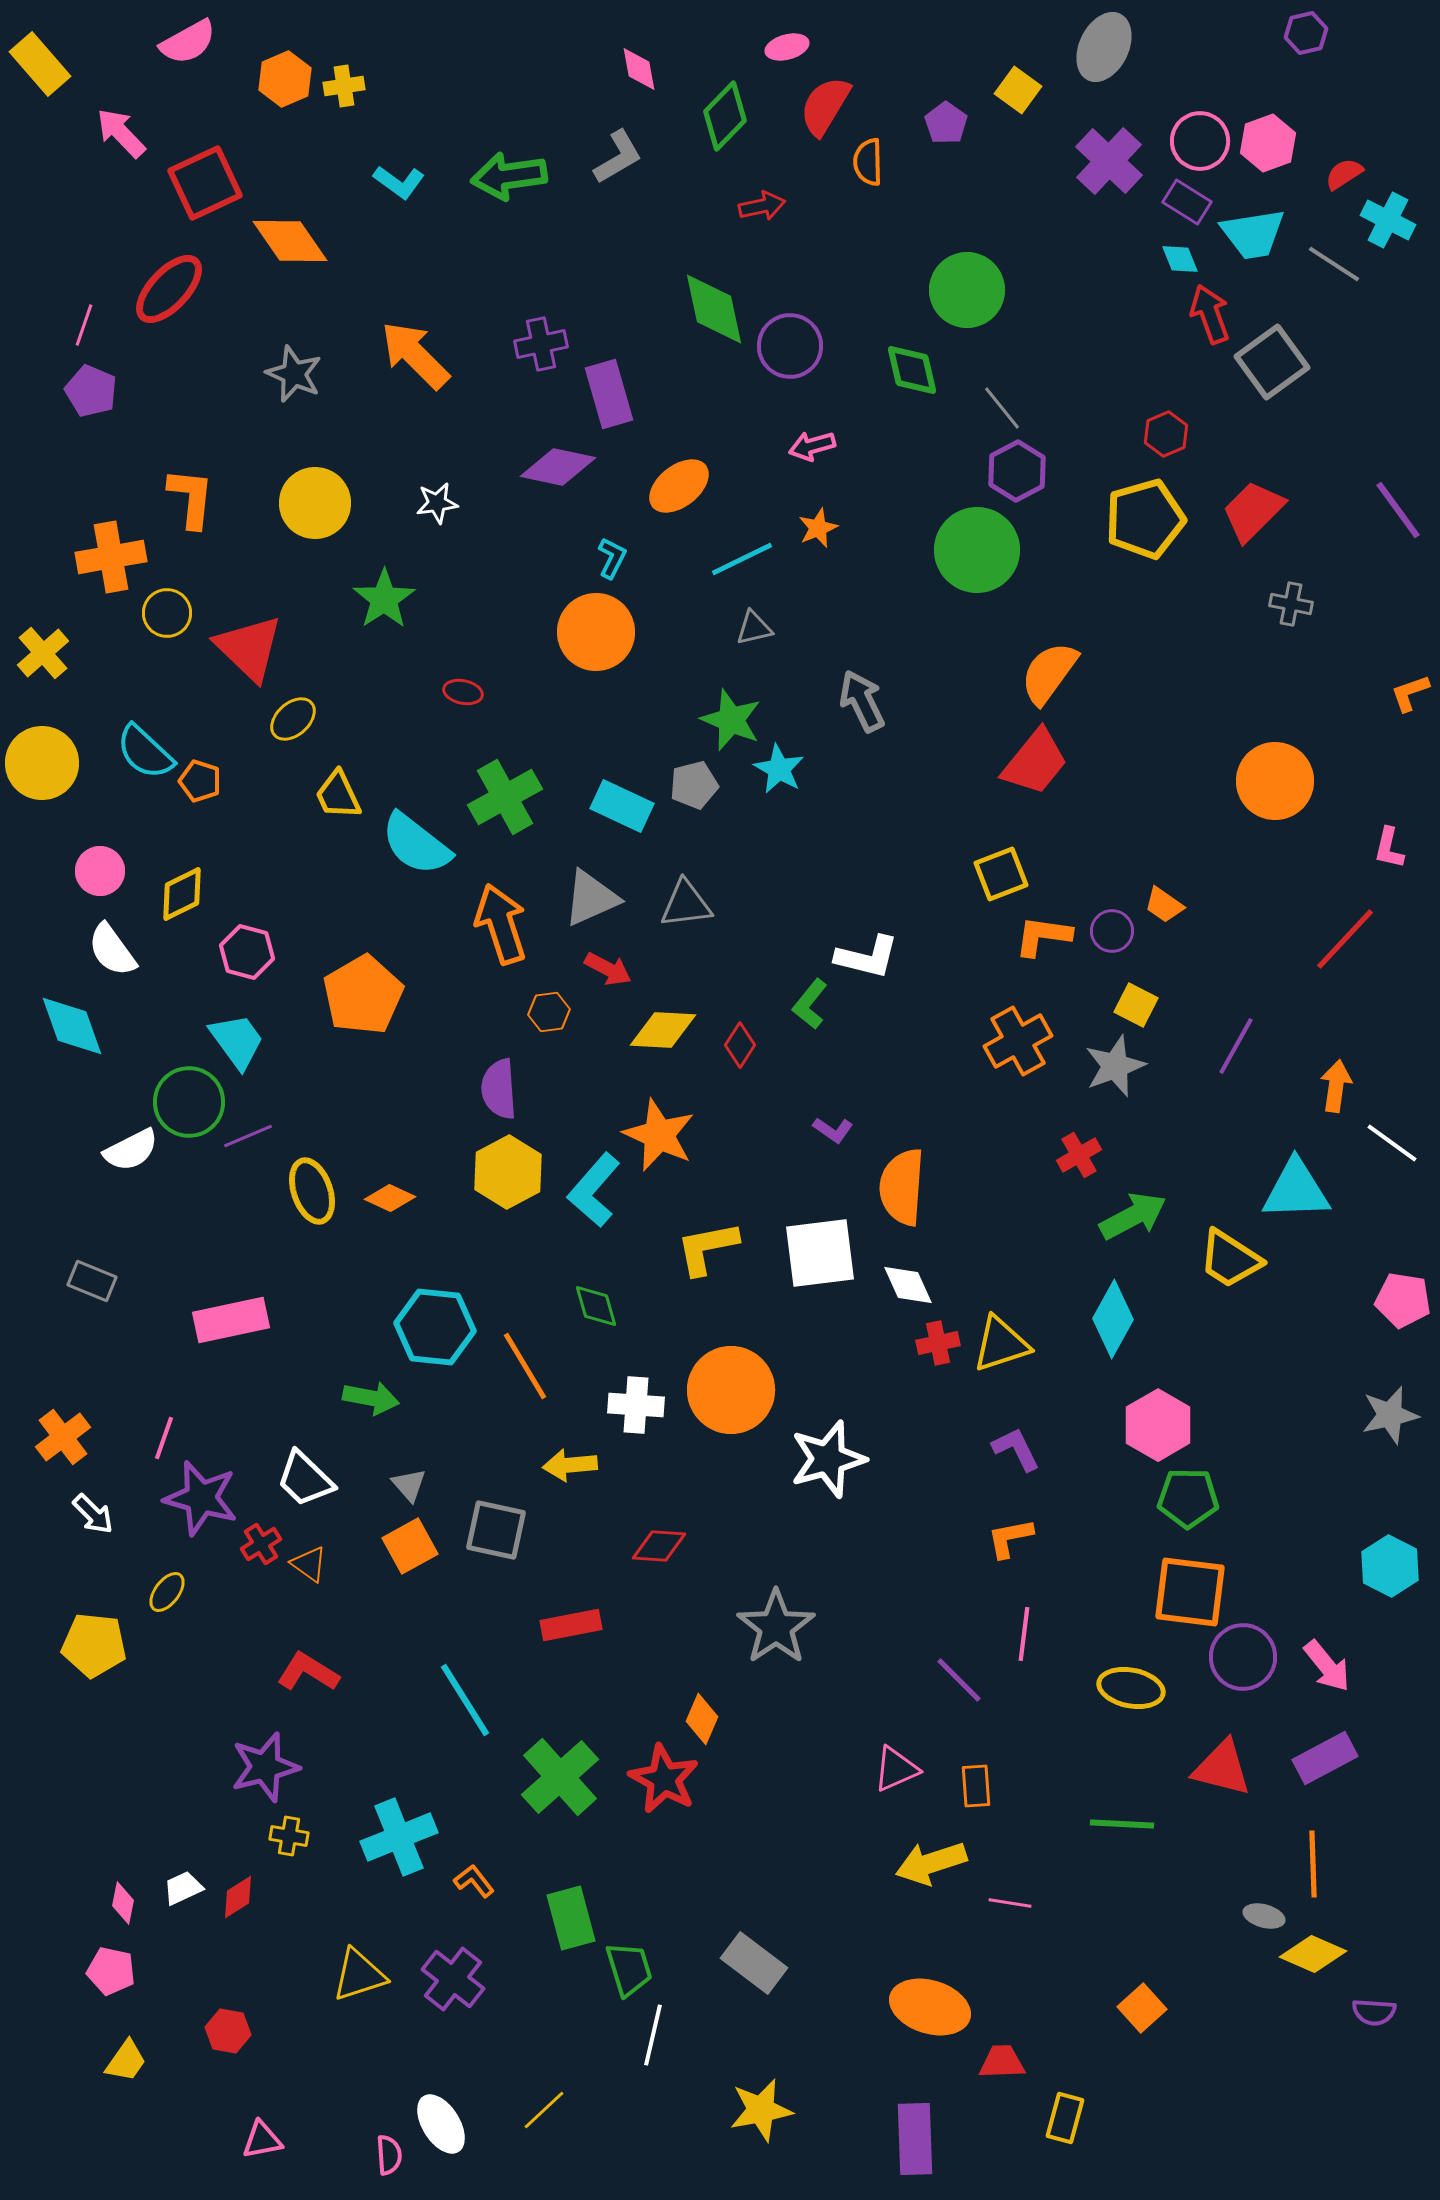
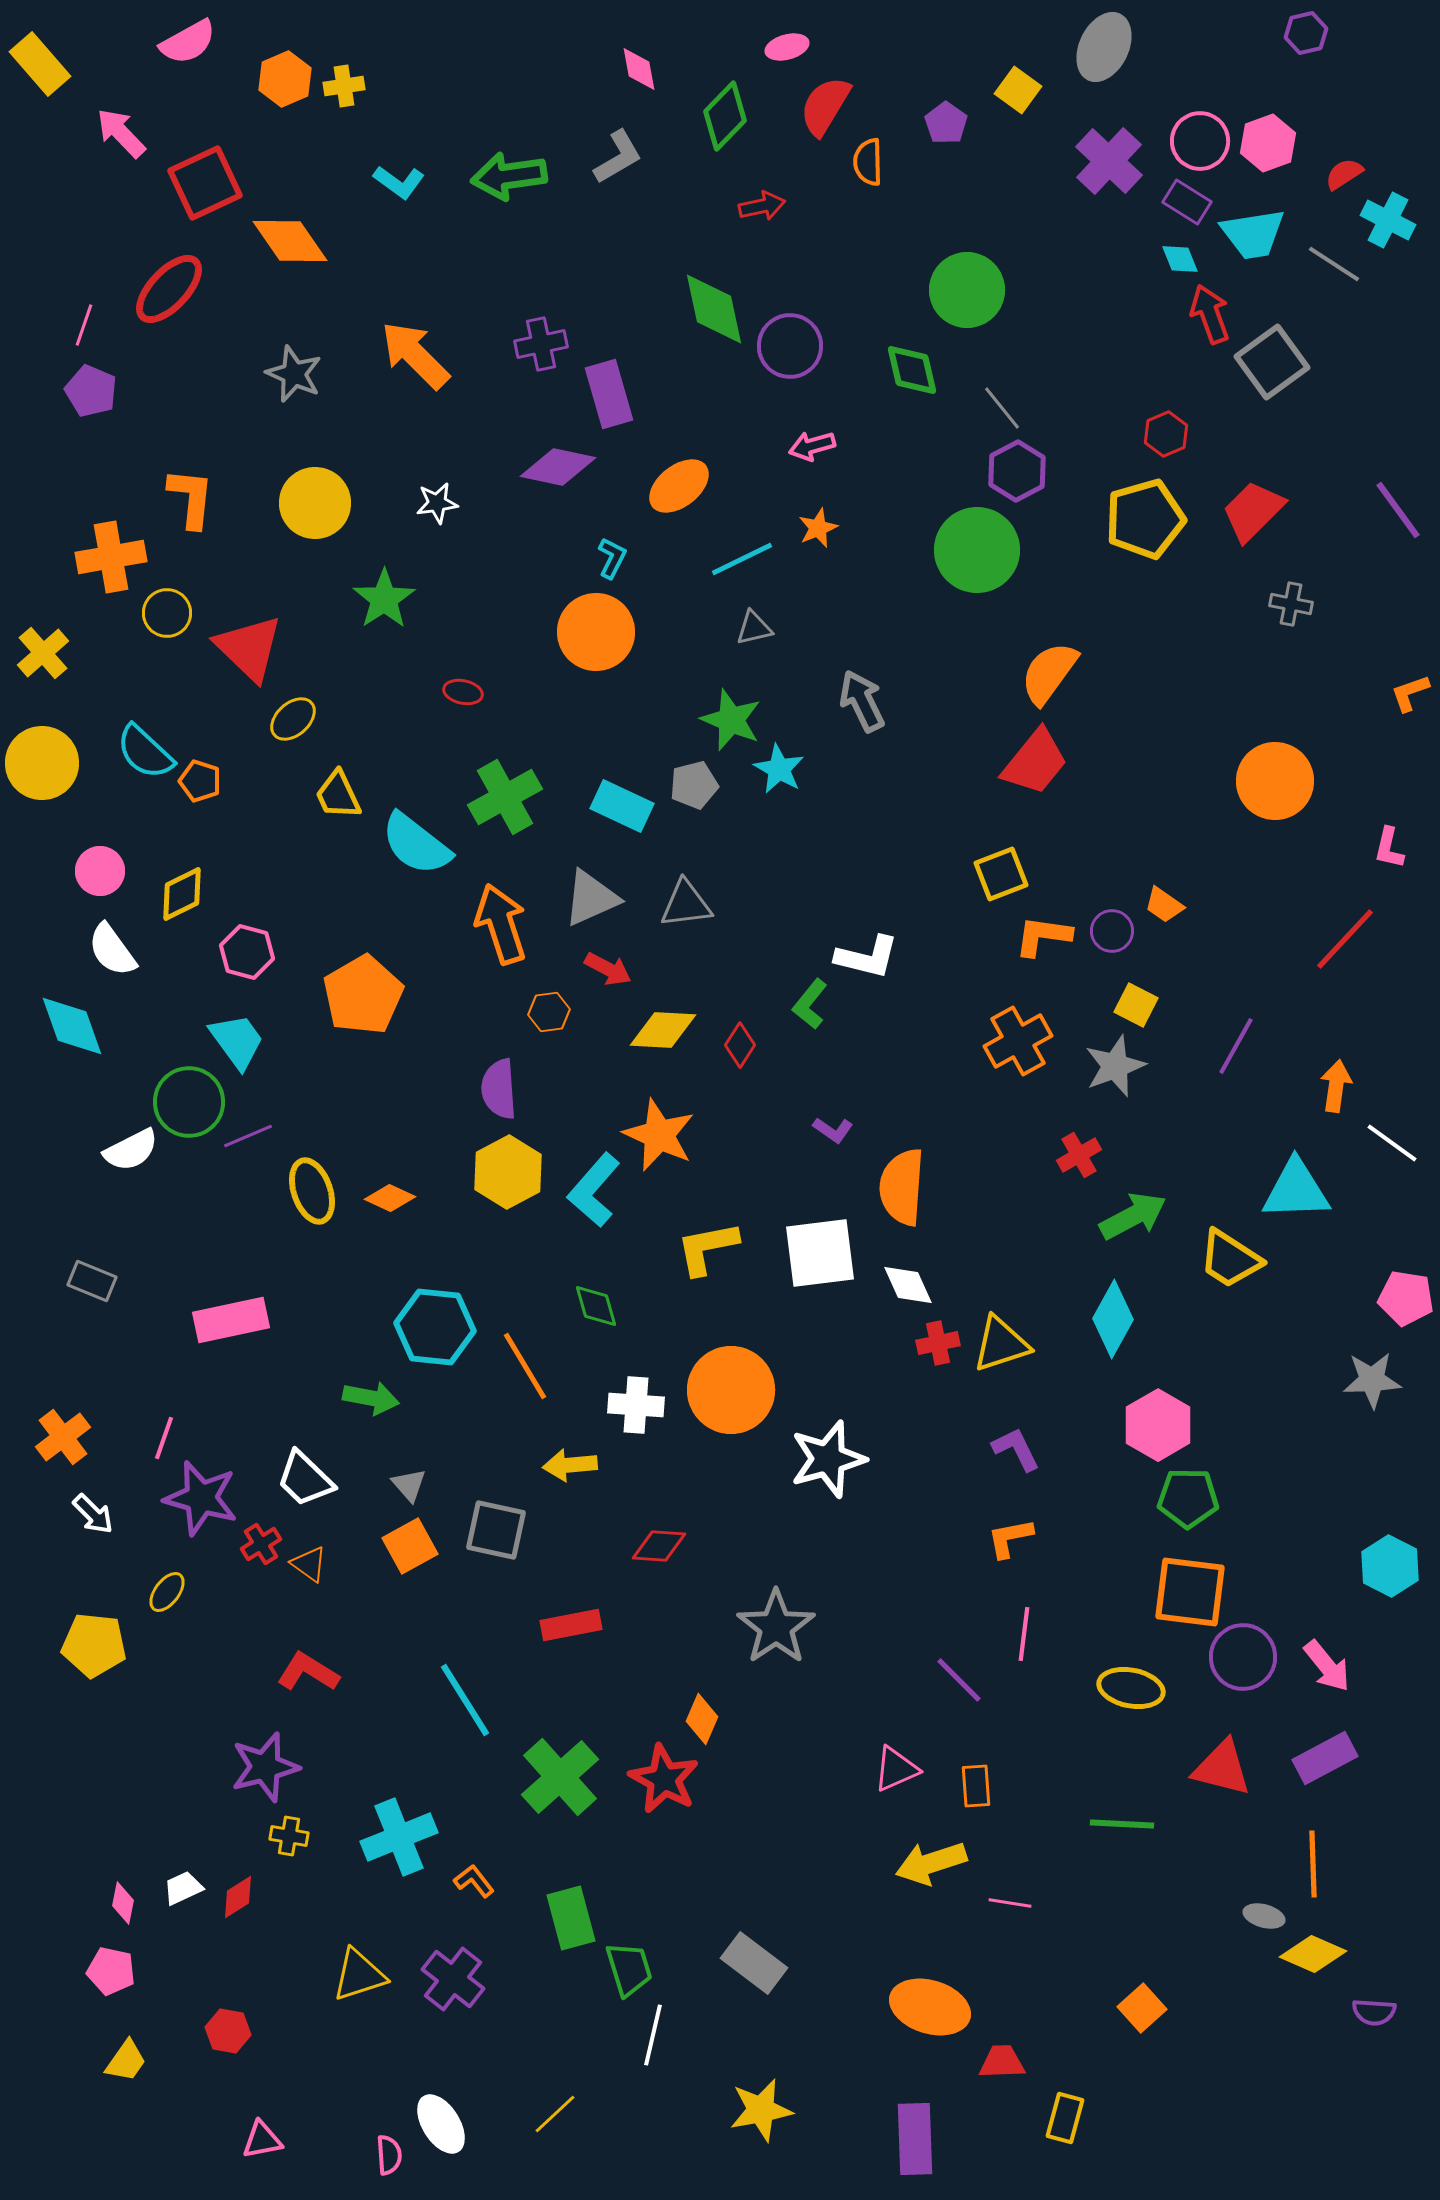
pink pentagon at (1403, 1300): moved 3 px right, 2 px up
gray star at (1390, 1415): moved 18 px left, 35 px up; rotated 10 degrees clockwise
yellow line at (544, 2110): moved 11 px right, 4 px down
